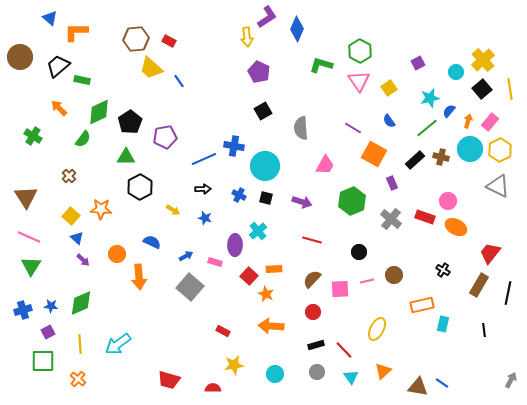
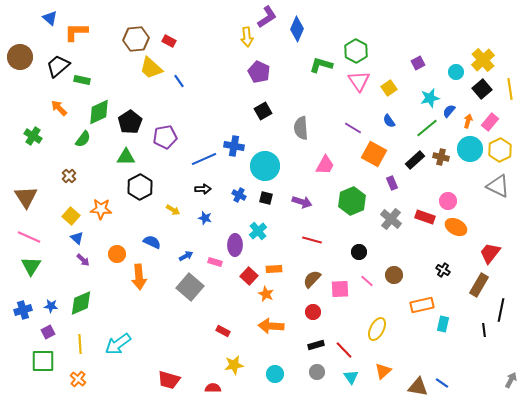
green hexagon at (360, 51): moved 4 px left
pink line at (367, 281): rotated 56 degrees clockwise
black line at (508, 293): moved 7 px left, 17 px down
